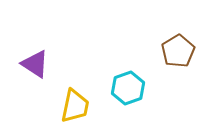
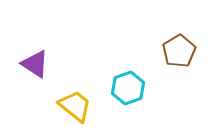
brown pentagon: moved 1 px right
yellow trapezoid: rotated 63 degrees counterclockwise
